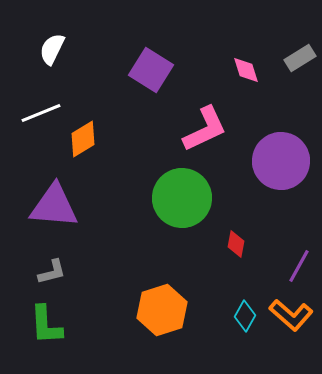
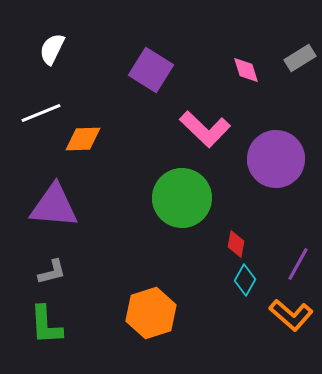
pink L-shape: rotated 69 degrees clockwise
orange diamond: rotated 30 degrees clockwise
purple circle: moved 5 px left, 2 px up
purple line: moved 1 px left, 2 px up
orange hexagon: moved 11 px left, 3 px down
cyan diamond: moved 36 px up
